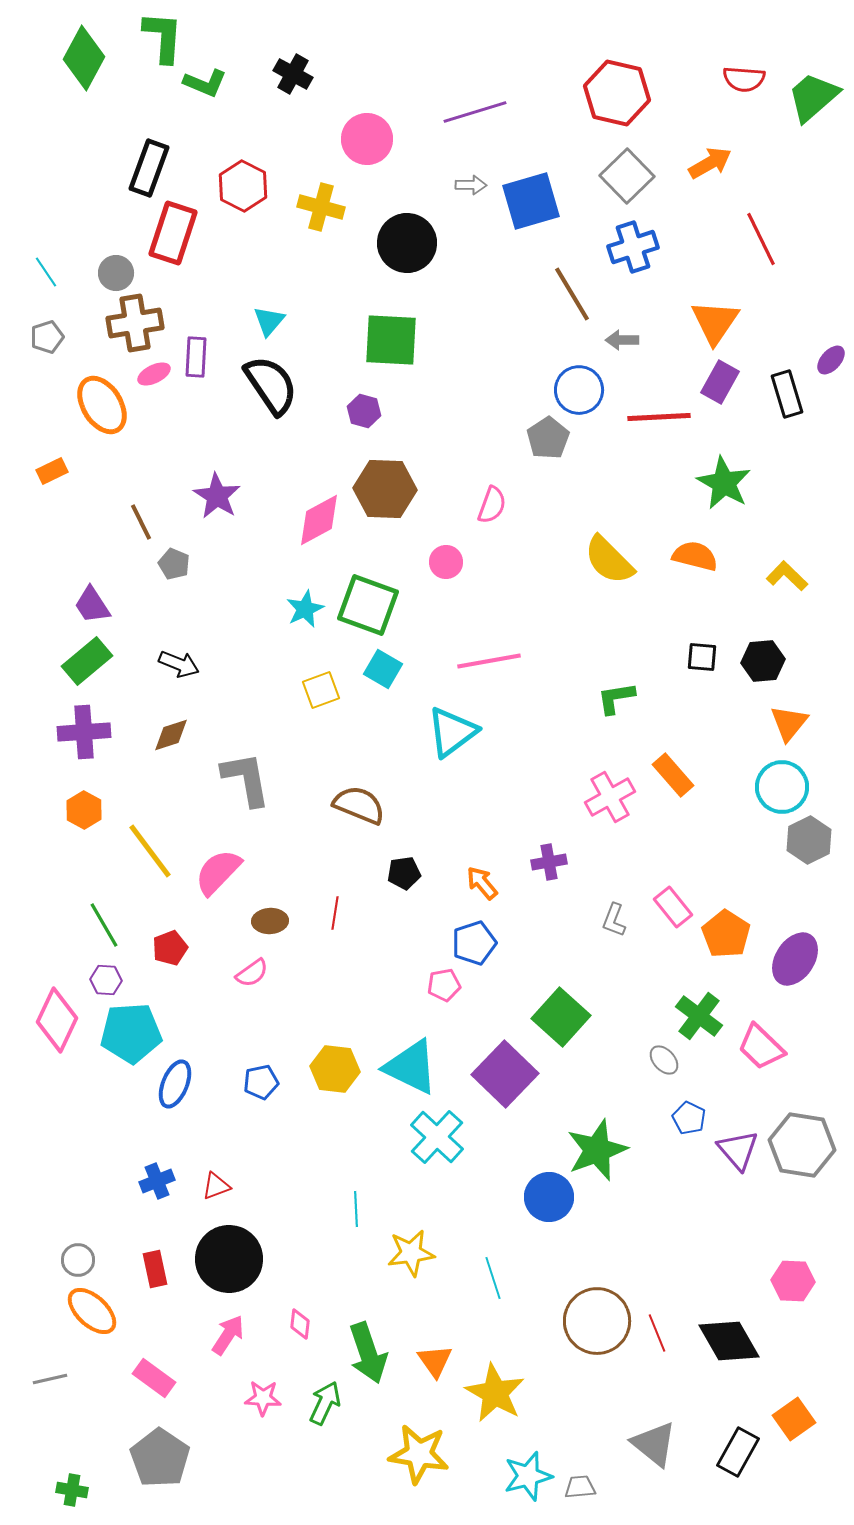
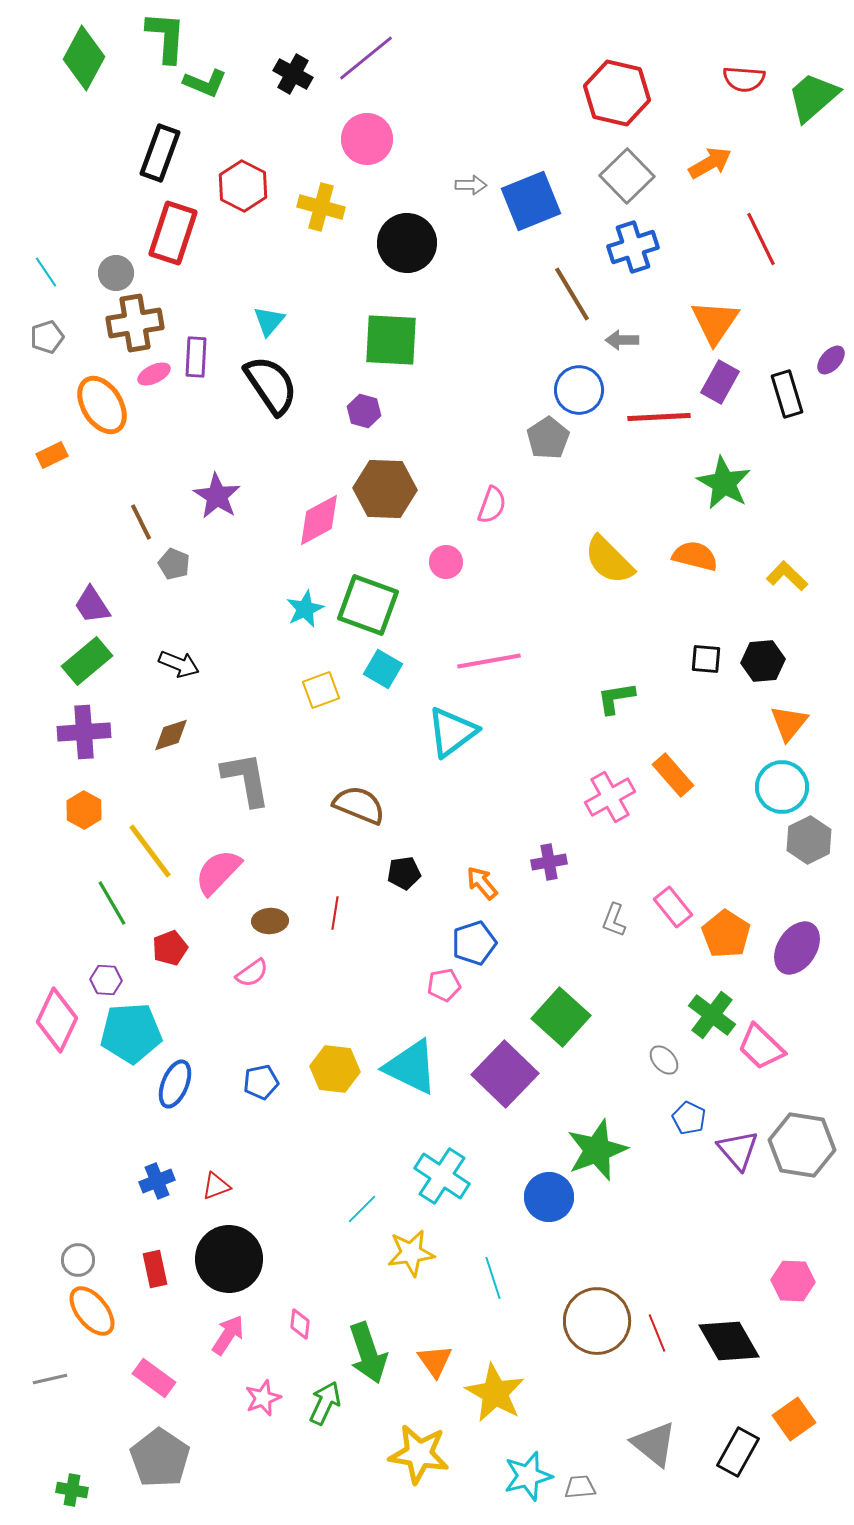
green L-shape at (163, 37): moved 3 px right
purple line at (475, 112): moved 109 px left, 54 px up; rotated 22 degrees counterclockwise
black rectangle at (149, 168): moved 11 px right, 15 px up
blue square at (531, 201): rotated 6 degrees counterclockwise
orange rectangle at (52, 471): moved 16 px up
black square at (702, 657): moved 4 px right, 2 px down
green line at (104, 925): moved 8 px right, 22 px up
purple ellipse at (795, 959): moved 2 px right, 11 px up
green cross at (699, 1016): moved 13 px right, 1 px up
cyan cross at (437, 1137): moved 5 px right, 39 px down; rotated 10 degrees counterclockwise
cyan line at (356, 1209): moved 6 px right; rotated 48 degrees clockwise
orange ellipse at (92, 1311): rotated 8 degrees clockwise
pink star at (263, 1398): rotated 24 degrees counterclockwise
